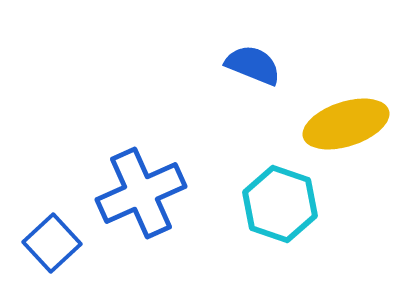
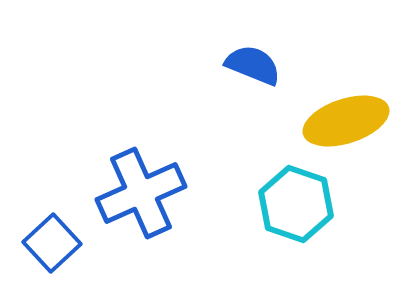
yellow ellipse: moved 3 px up
cyan hexagon: moved 16 px right
